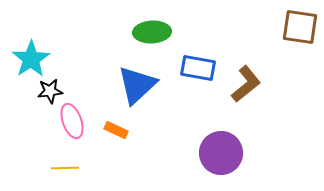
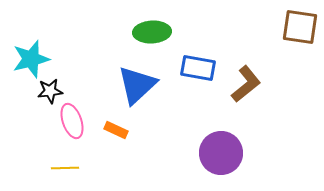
cyan star: rotated 18 degrees clockwise
